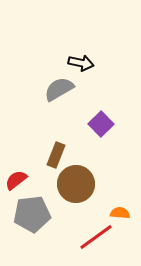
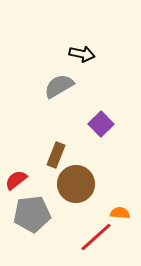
black arrow: moved 1 px right, 9 px up
gray semicircle: moved 3 px up
red line: rotated 6 degrees counterclockwise
